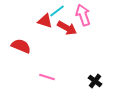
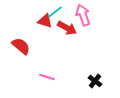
cyan line: moved 2 px left, 1 px down
red semicircle: rotated 18 degrees clockwise
